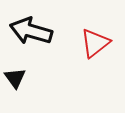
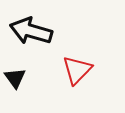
red triangle: moved 18 px left, 27 px down; rotated 8 degrees counterclockwise
